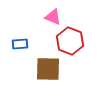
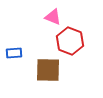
blue rectangle: moved 6 px left, 9 px down
brown square: moved 1 px down
